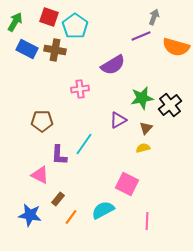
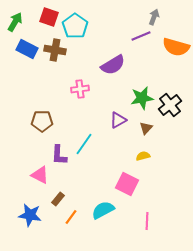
yellow semicircle: moved 8 px down
